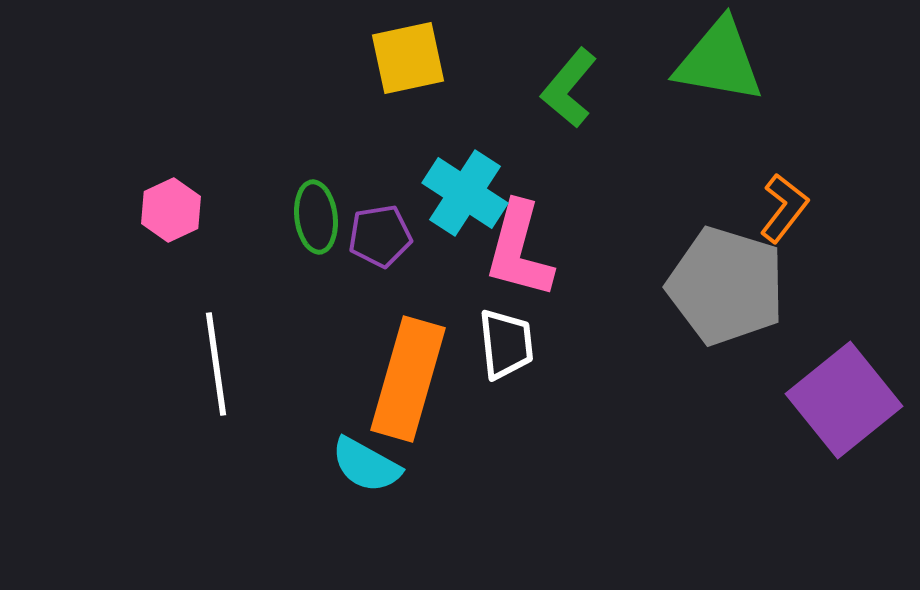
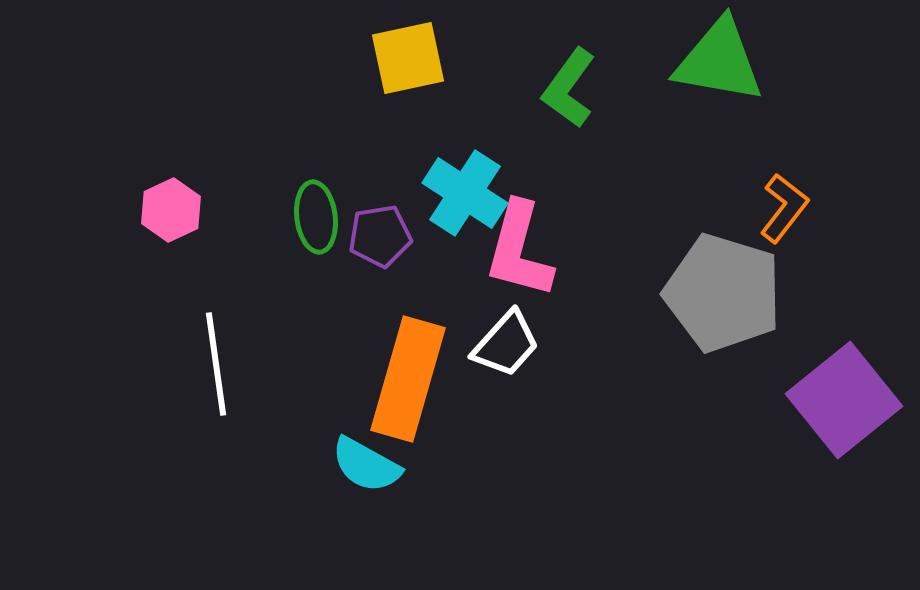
green L-shape: rotated 4 degrees counterclockwise
gray pentagon: moved 3 px left, 7 px down
white trapezoid: rotated 48 degrees clockwise
